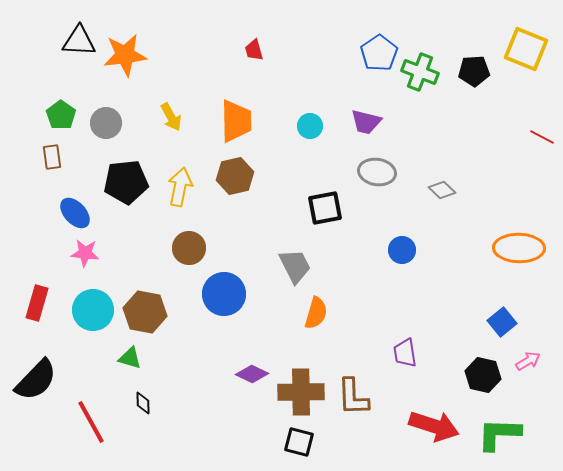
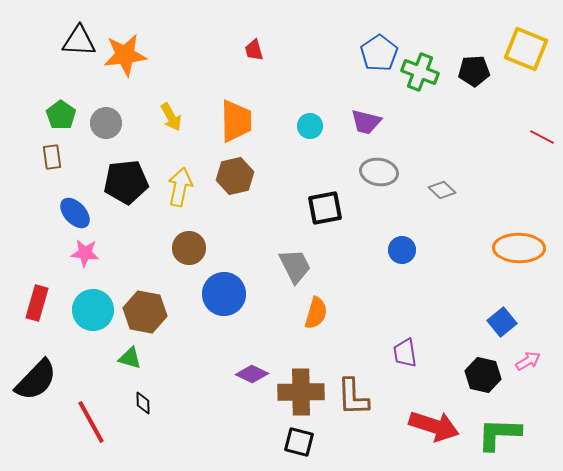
gray ellipse at (377, 172): moved 2 px right
